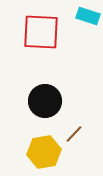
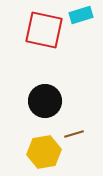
cyan rectangle: moved 7 px left, 1 px up; rotated 35 degrees counterclockwise
red square: moved 3 px right, 2 px up; rotated 9 degrees clockwise
brown line: rotated 30 degrees clockwise
